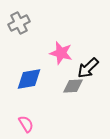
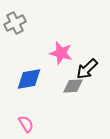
gray cross: moved 4 px left
black arrow: moved 1 px left, 1 px down
